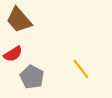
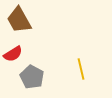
brown trapezoid: rotated 12 degrees clockwise
yellow line: rotated 25 degrees clockwise
